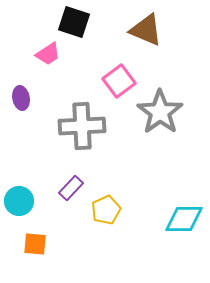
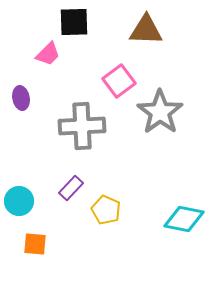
black square: rotated 20 degrees counterclockwise
brown triangle: rotated 21 degrees counterclockwise
pink trapezoid: rotated 12 degrees counterclockwise
yellow pentagon: rotated 24 degrees counterclockwise
cyan diamond: rotated 12 degrees clockwise
